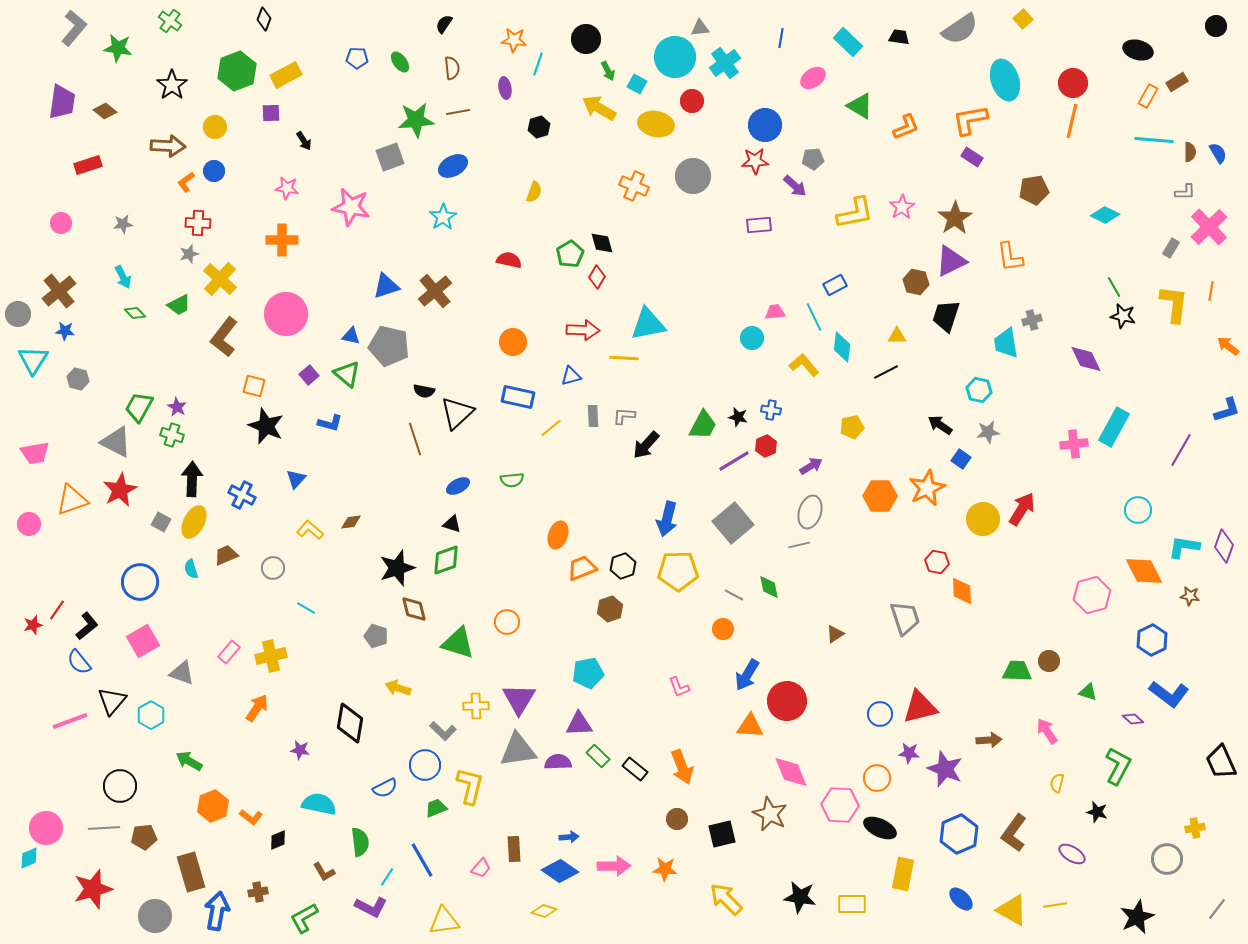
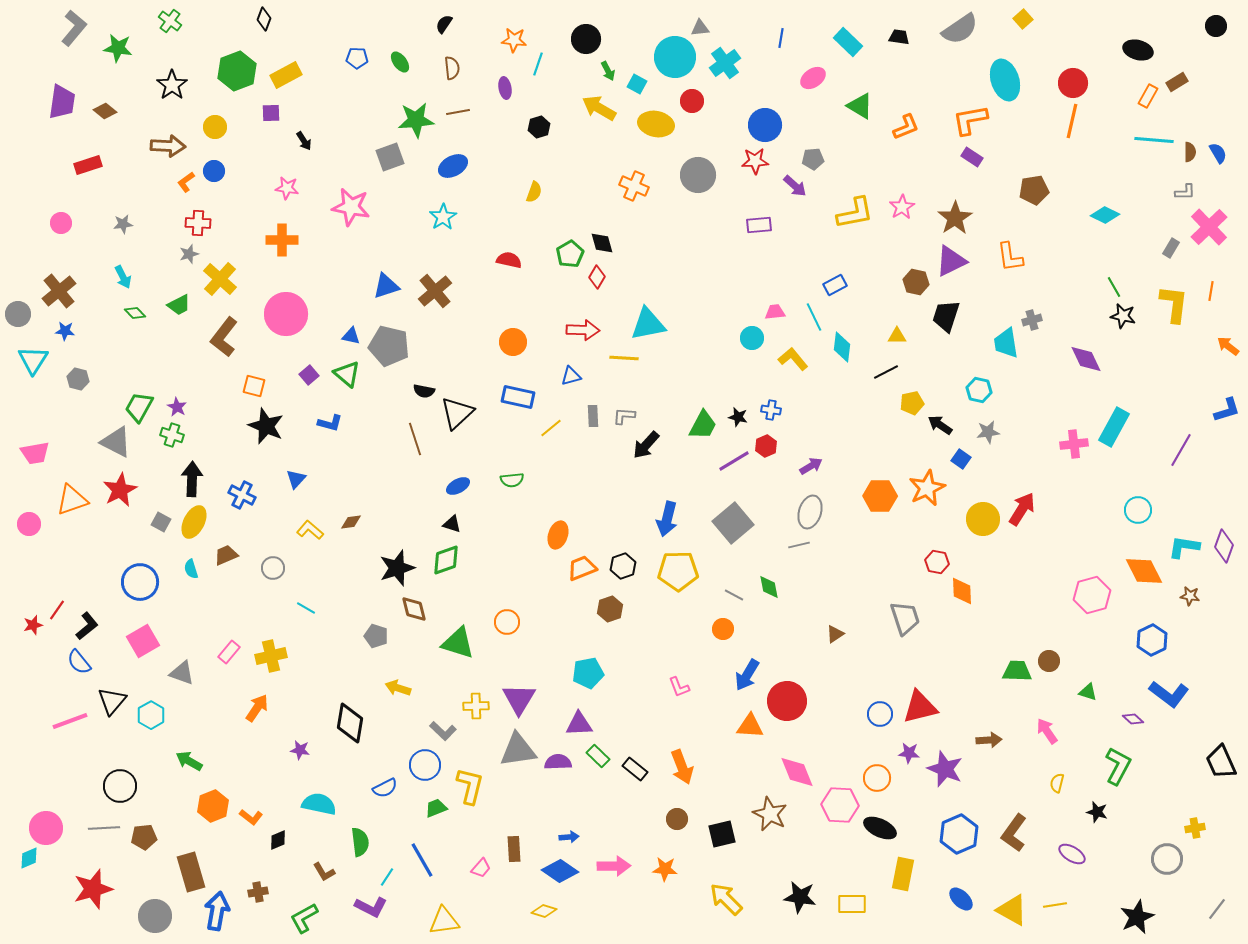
gray circle at (693, 176): moved 5 px right, 1 px up
yellow L-shape at (804, 365): moved 11 px left, 6 px up
yellow pentagon at (852, 427): moved 60 px right, 24 px up
pink diamond at (791, 772): moved 6 px right
